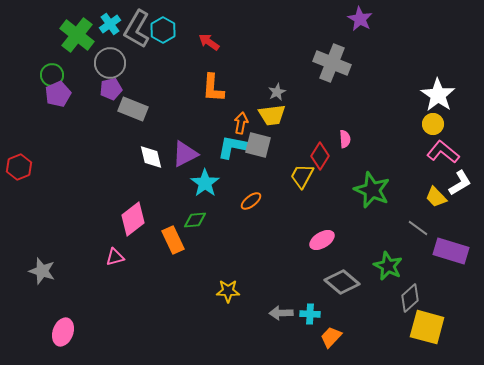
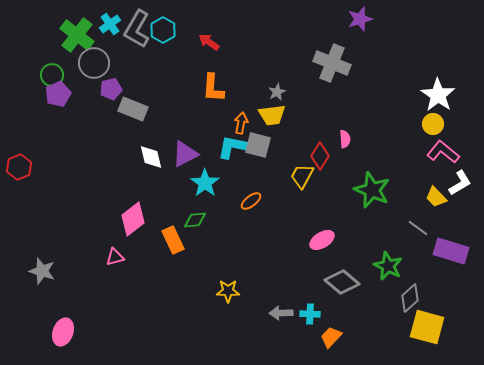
purple star at (360, 19): rotated 25 degrees clockwise
gray circle at (110, 63): moved 16 px left
